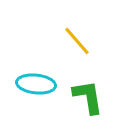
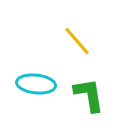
green L-shape: moved 1 px right, 2 px up
